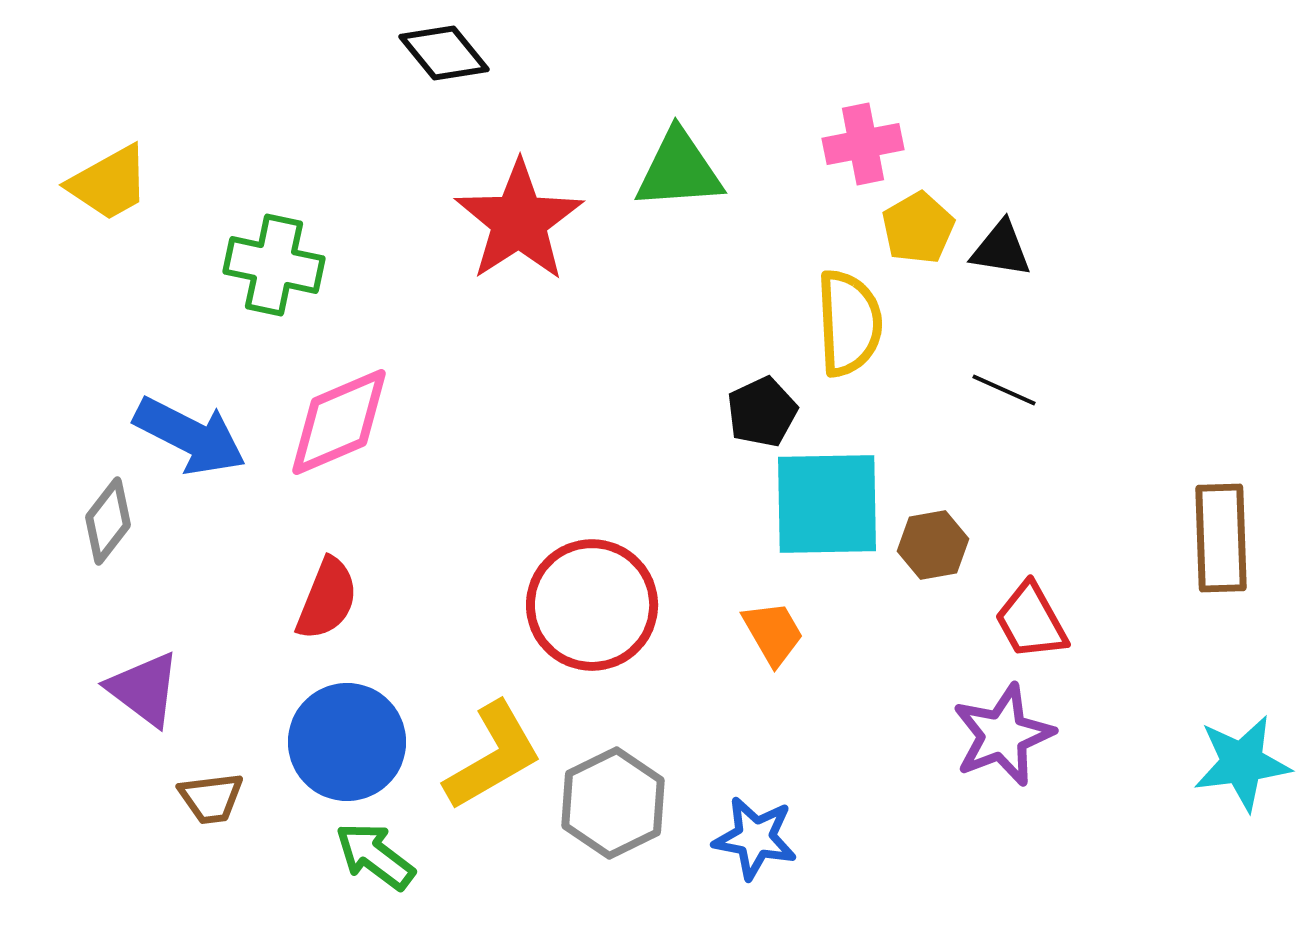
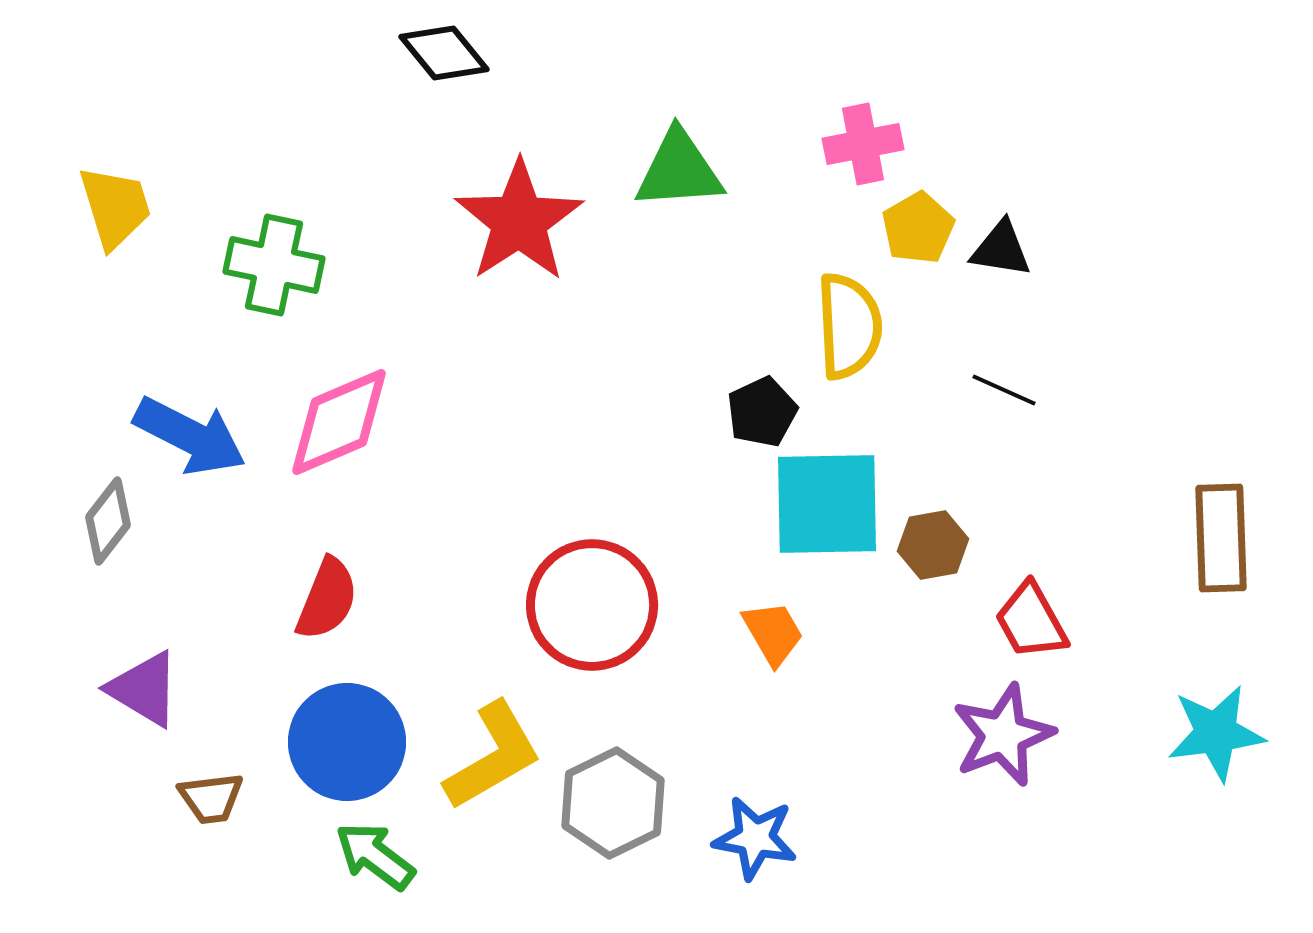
yellow trapezoid: moved 6 px right, 24 px down; rotated 78 degrees counterclockwise
yellow semicircle: moved 3 px down
purple triangle: rotated 6 degrees counterclockwise
cyan star: moved 26 px left, 30 px up
